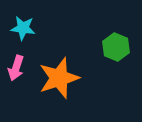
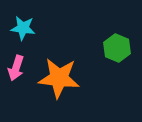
green hexagon: moved 1 px right, 1 px down
orange star: rotated 24 degrees clockwise
